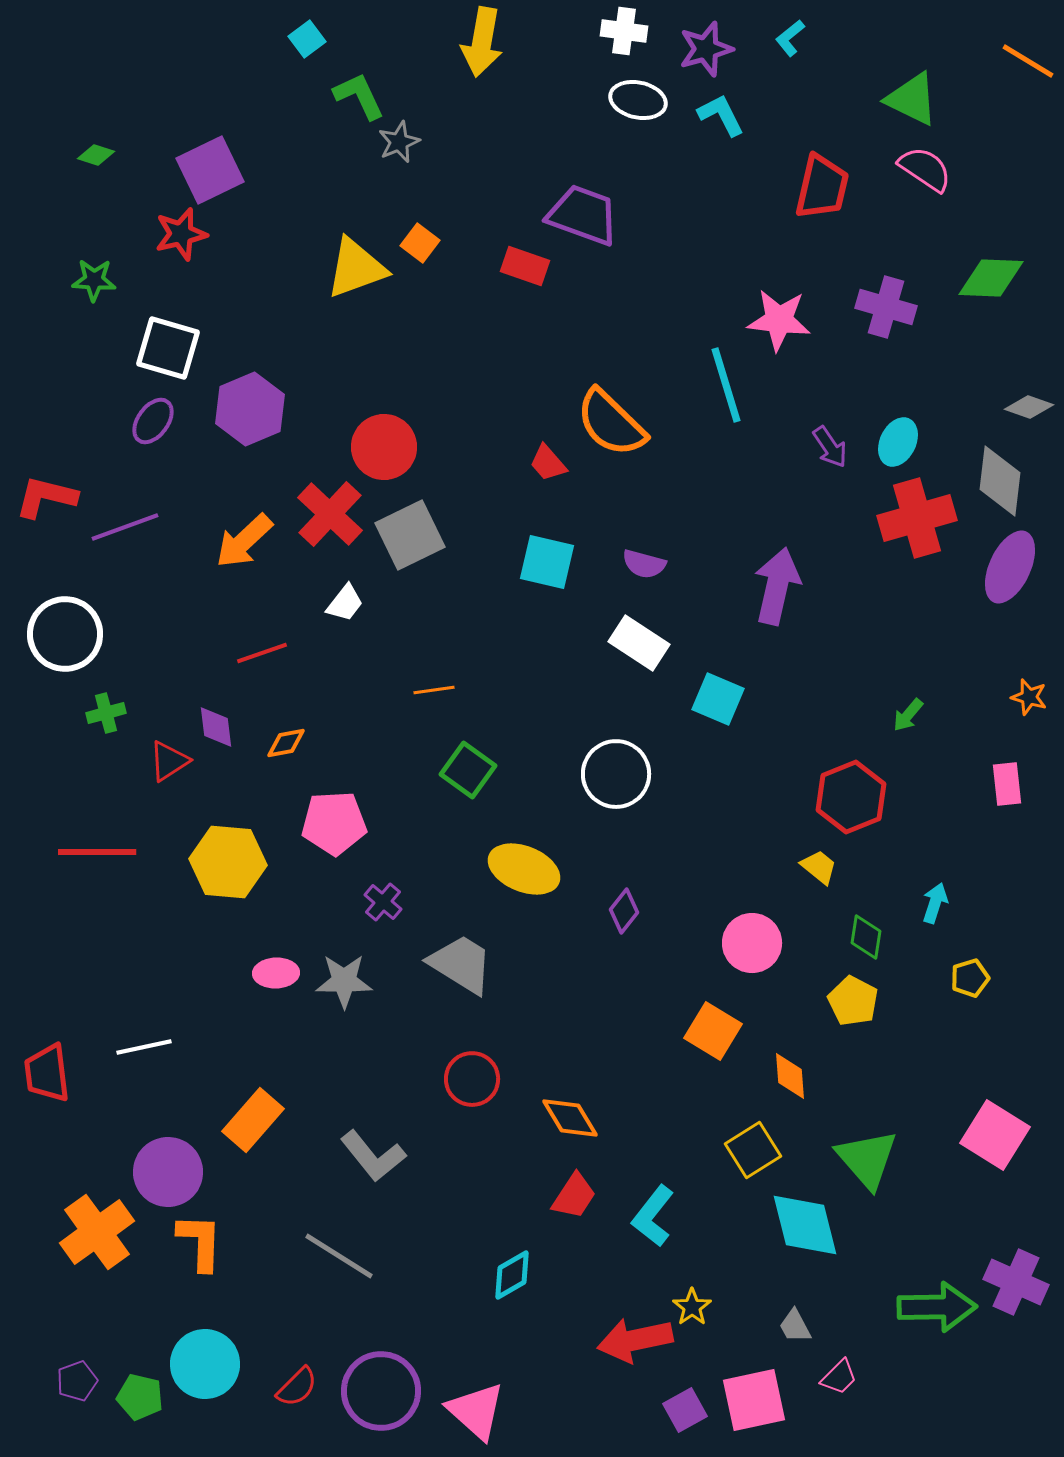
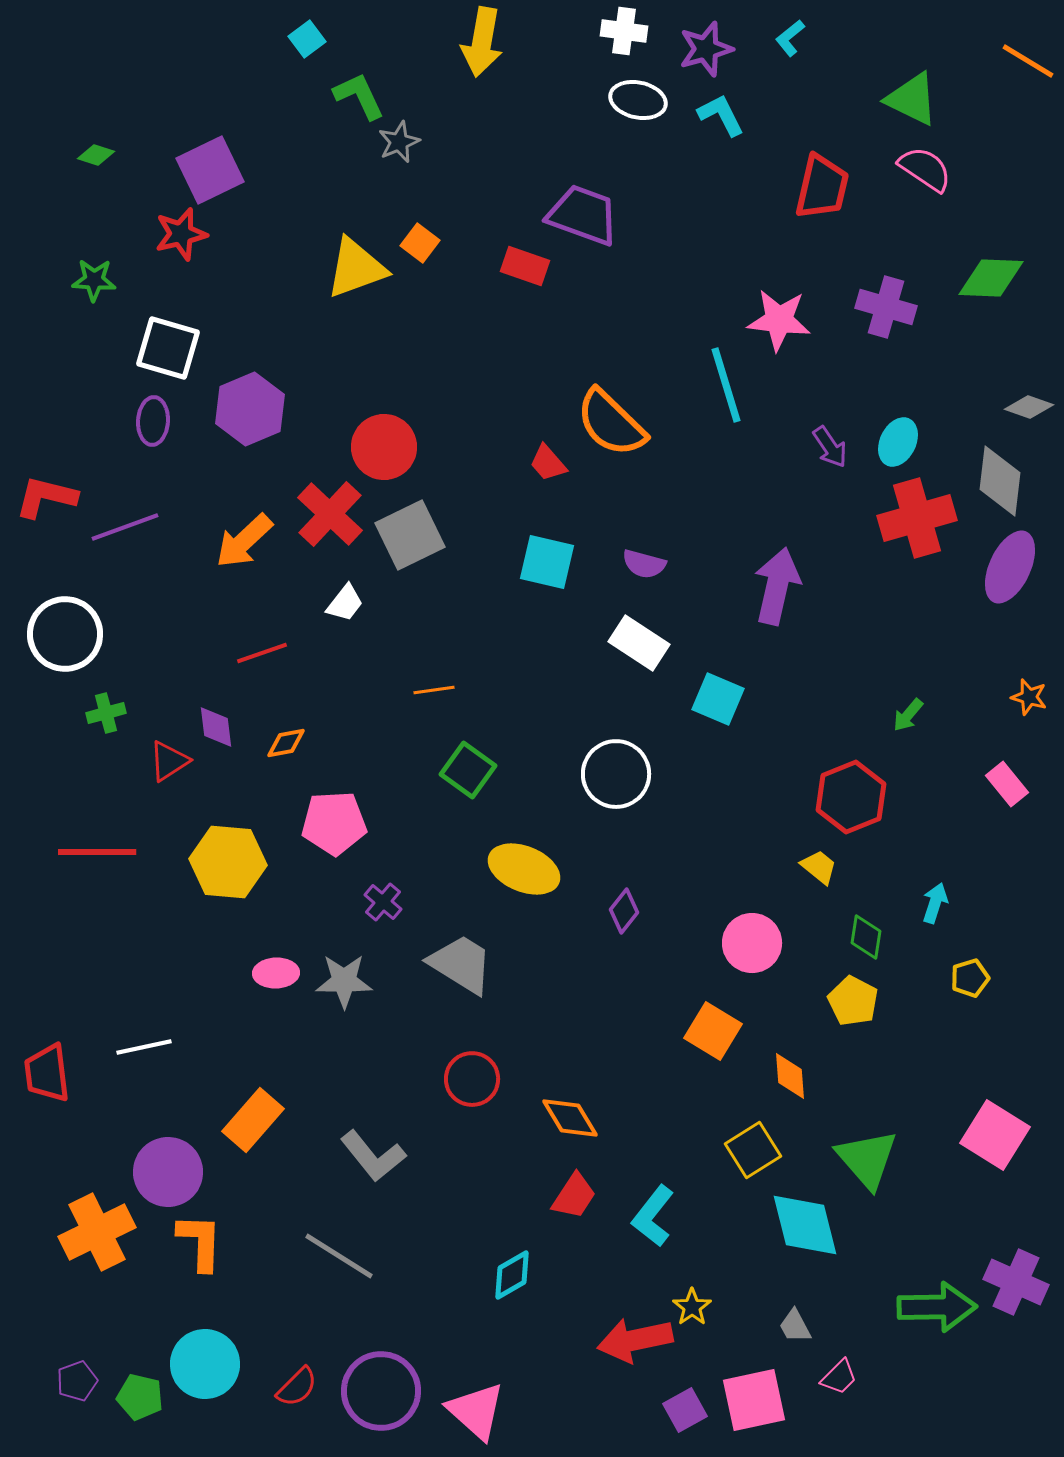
purple ellipse at (153, 421): rotated 33 degrees counterclockwise
pink rectangle at (1007, 784): rotated 33 degrees counterclockwise
orange cross at (97, 1232): rotated 10 degrees clockwise
